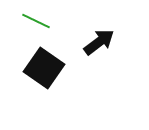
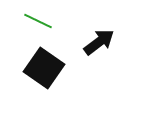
green line: moved 2 px right
